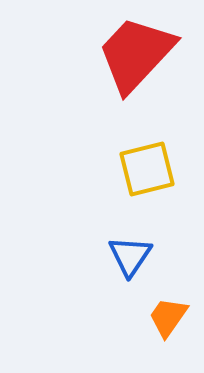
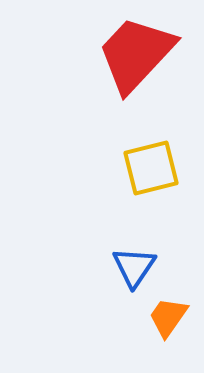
yellow square: moved 4 px right, 1 px up
blue triangle: moved 4 px right, 11 px down
